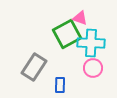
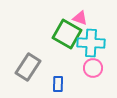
green square: rotated 32 degrees counterclockwise
gray rectangle: moved 6 px left
blue rectangle: moved 2 px left, 1 px up
